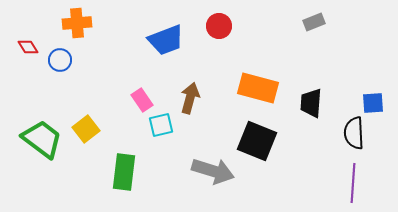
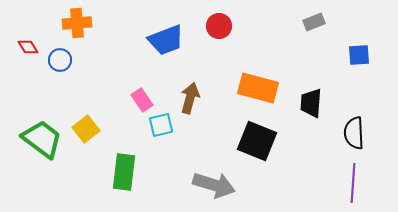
blue square: moved 14 px left, 48 px up
gray arrow: moved 1 px right, 14 px down
